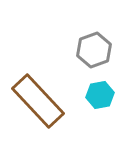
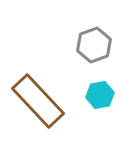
gray hexagon: moved 5 px up
